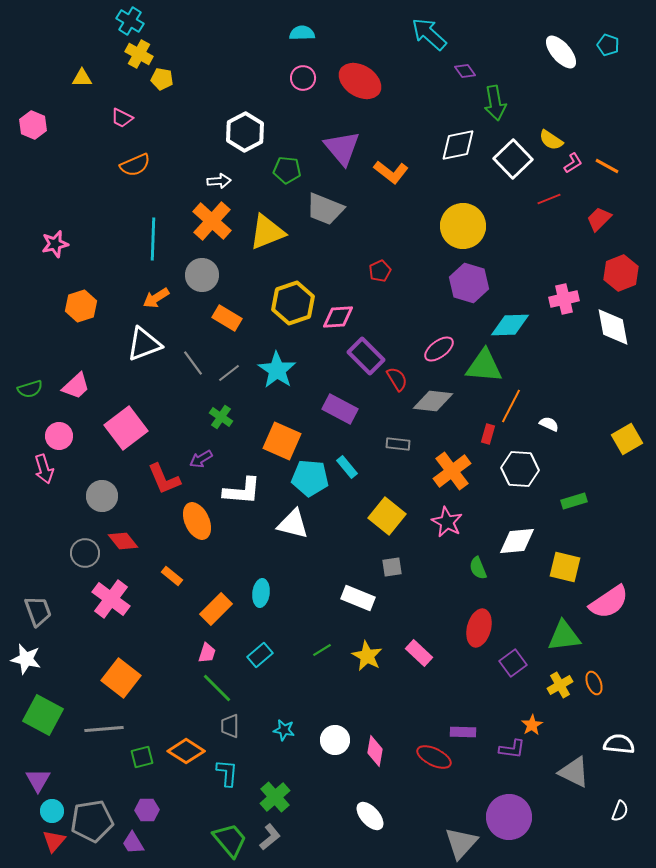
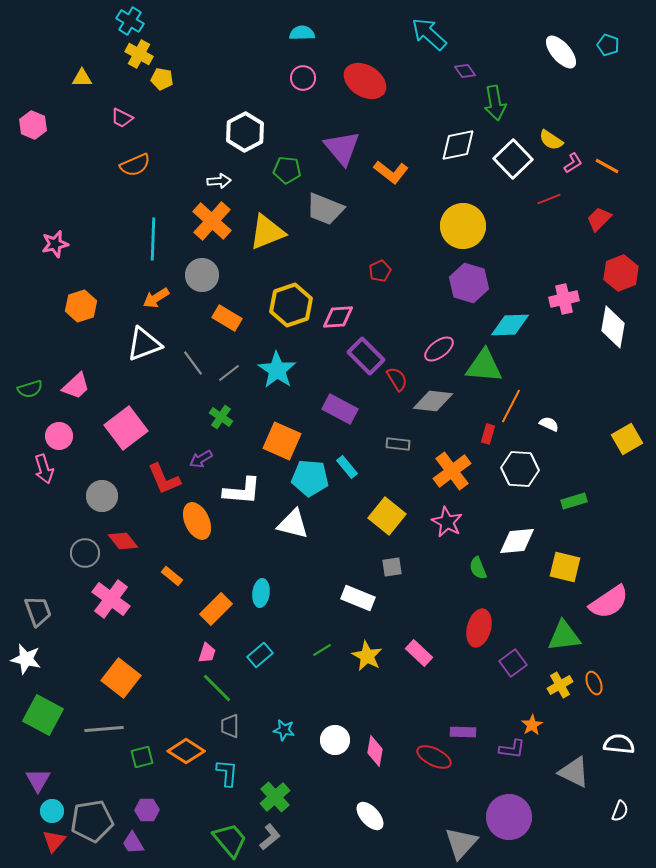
red ellipse at (360, 81): moved 5 px right
yellow hexagon at (293, 303): moved 2 px left, 2 px down
white diamond at (613, 327): rotated 21 degrees clockwise
